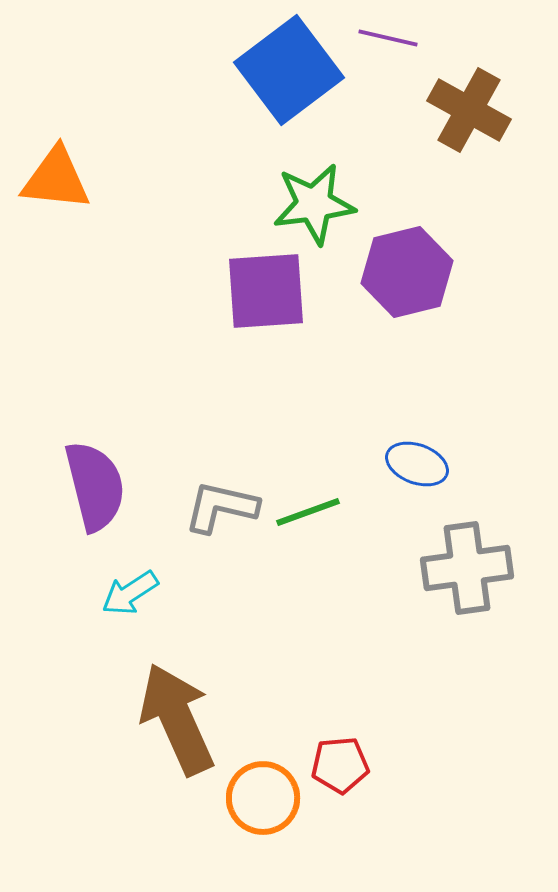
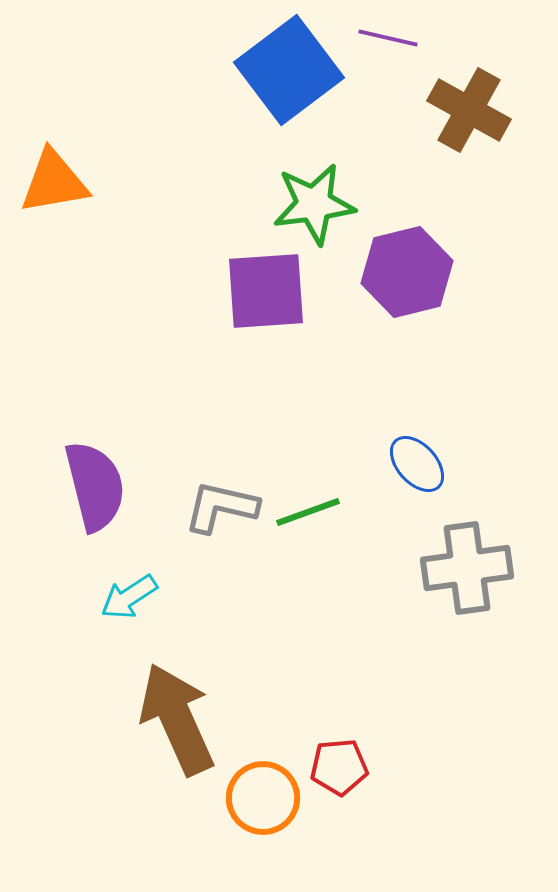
orange triangle: moved 2 px left, 3 px down; rotated 16 degrees counterclockwise
blue ellipse: rotated 28 degrees clockwise
cyan arrow: moved 1 px left, 4 px down
red pentagon: moved 1 px left, 2 px down
